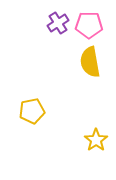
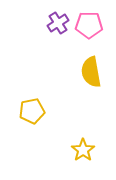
yellow semicircle: moved 1 px right, 10 px down
yellow star: moved 13 px left, 10 px down
